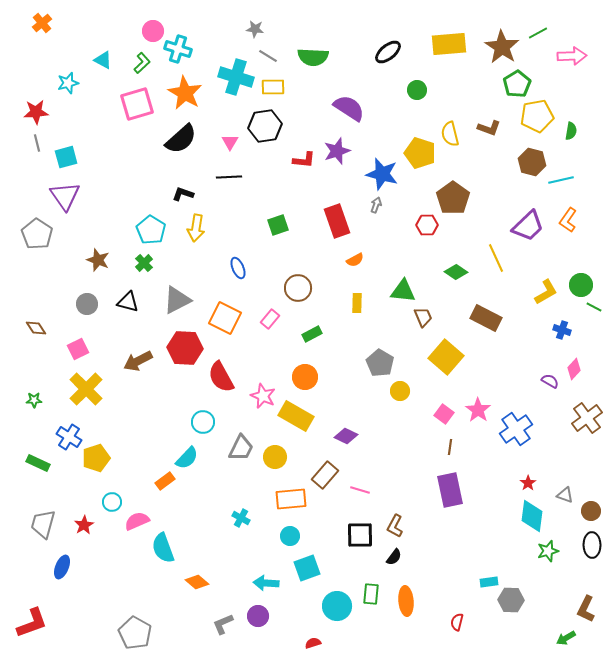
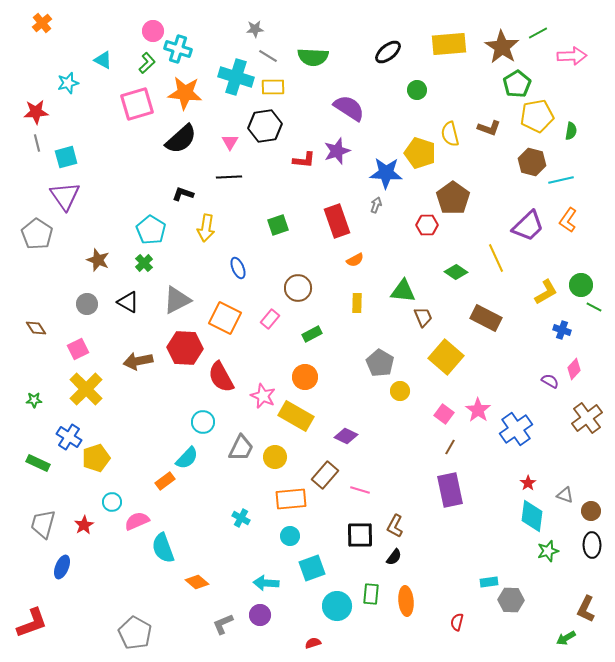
gray star at (255, 29): rotated 12 degrees counterclockwise
green L-shape at (142, 63): moved 5 px right
orange star at (185, 93): rotated 24 degrees counterclockwise
blue star at (382, 174): moved 4 px right, 1 px up; rotated 12 degrees counterclockwise
yellow arrow at (196, 228): moved 10 px right
black triangle at (128, 302): rotated 15 degrees clockwise
brown arrow at (138, 361): rotated 16 degrees clockwise
brown line at (450, 447): rotated 21 degrees clockwise
cyan square at (307, 568): moved 5 px right
purple circle at (258, 616): moved 2 px right, 1 px up
